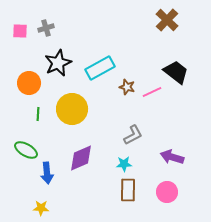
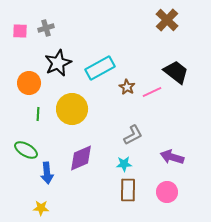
brown star: rotated 14 degrees clockwise
